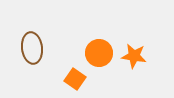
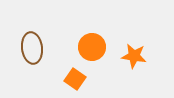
orange circle: moved 7 px left, 6 px up
